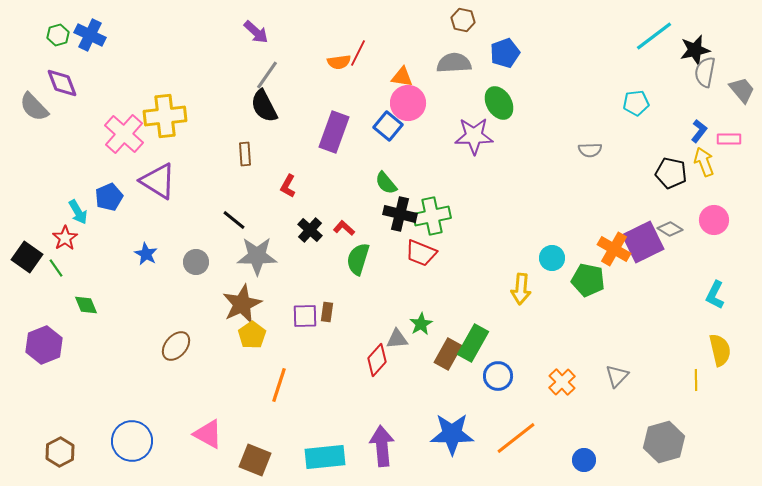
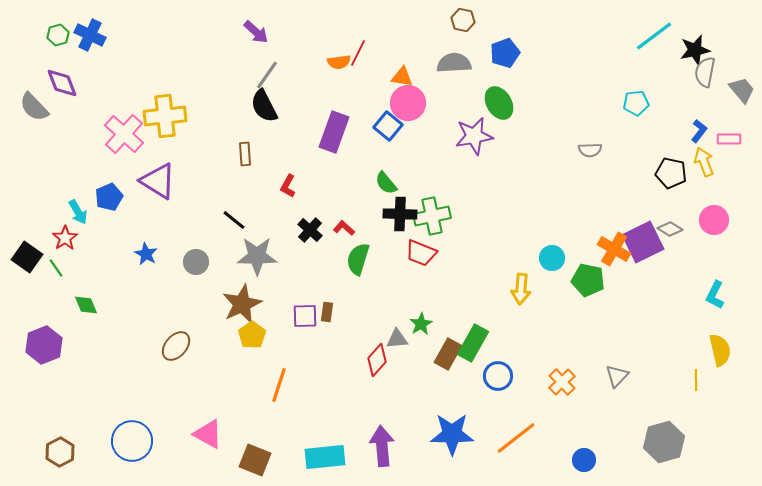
purple star at (474, 136): rotated 9 degrees counterclockwise
black cross at (400, 214): rotated 12 degrees counterclockwise
